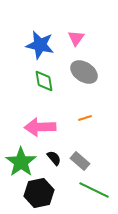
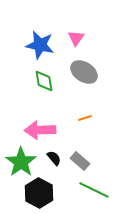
pink arrow: moved 3 px down
black hexagon: rotated 20 degrees counterclockwise
